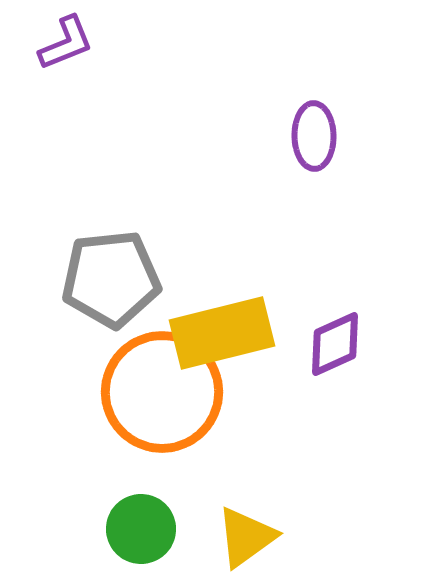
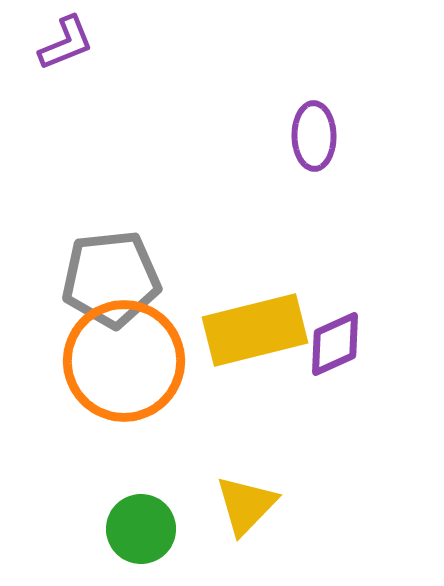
yellow rectangle: moved 33 px right, 3 px up
orange circle: moved 38 px left, 31 px up
yellow triangle: moved 32 px up; rotated 10 degrees counterclockwise
